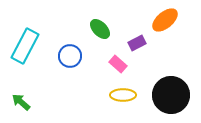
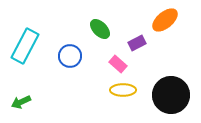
yellow ellipse: moved 5 px up
green arrow: rotated 66 degrees counterclockwise
